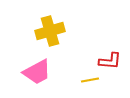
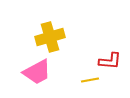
yellow cross: moved 6 px down
